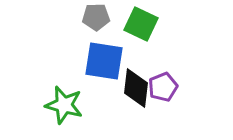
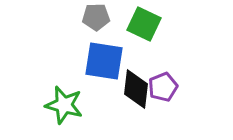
green square: moved 3 px right
black diamond: moved 1 px down
